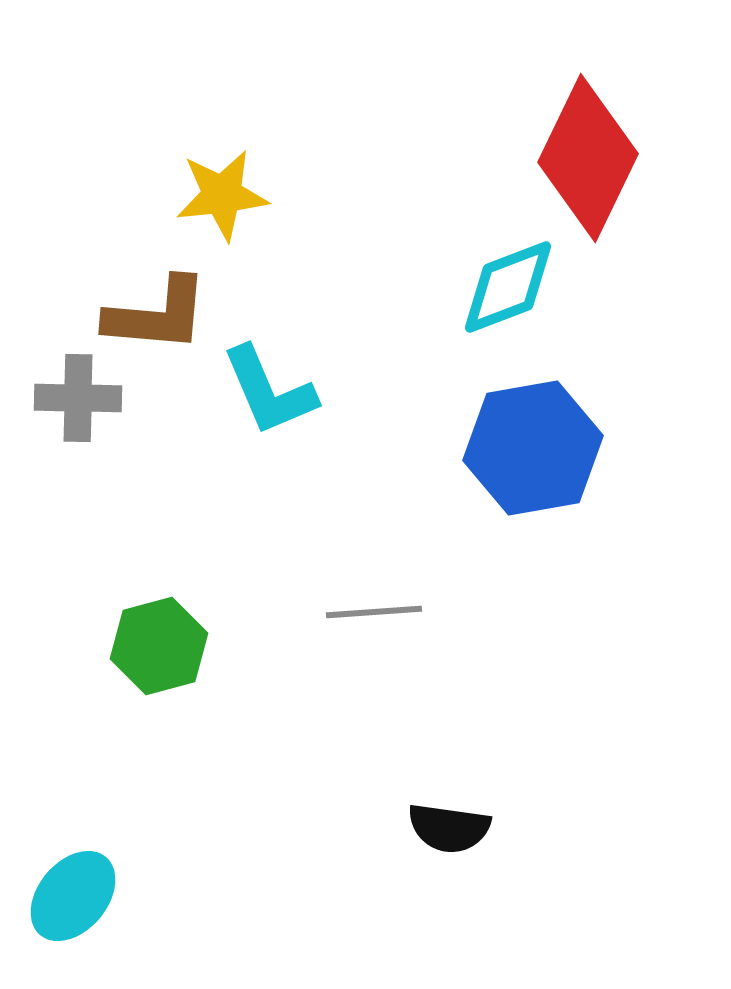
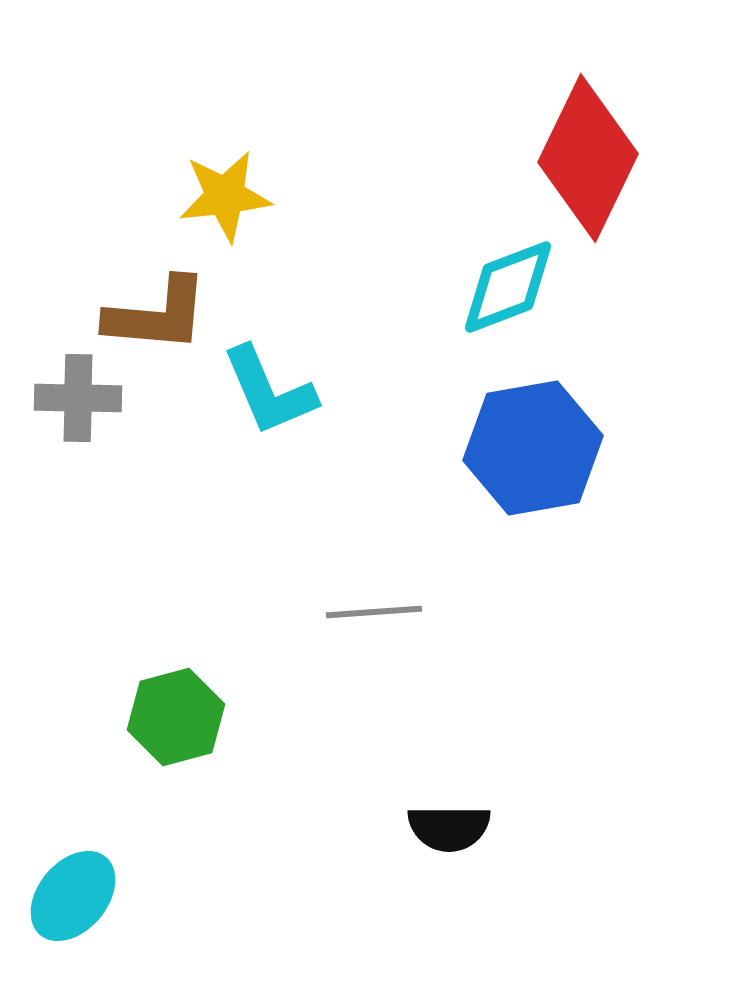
yellow star: moved 3 px right, 1 px down
green hexagon: moved 17 px right, 71 px down
black semicircle: rotated 8 degrees counterclockwise
